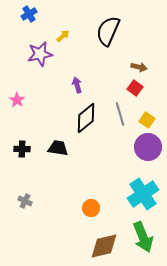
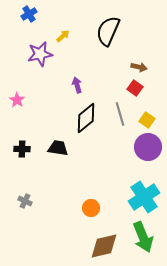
cyan cross: moved 1 px right, 3 px down
